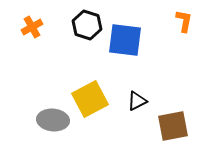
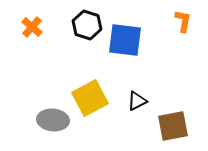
orange L-shape: moved 1 px left
orange cross: rotated 20 degrees counterclockwise
yellow square: moved 1 px up
